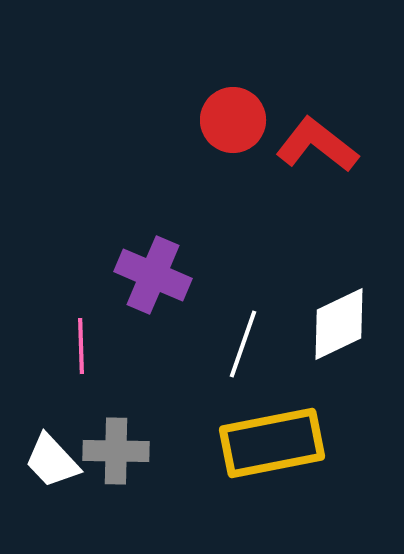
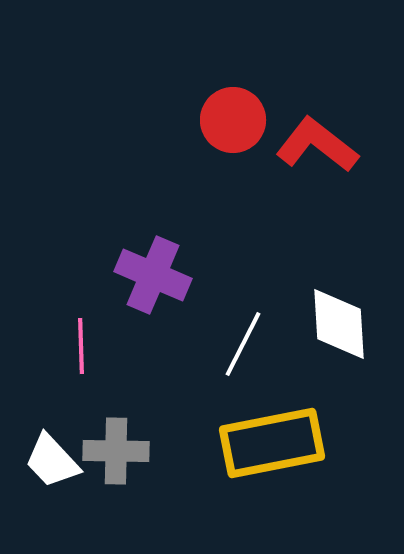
white diamond: rotated 68 degrees counterclockwise
white line: rotated 8 degrees clockwise
